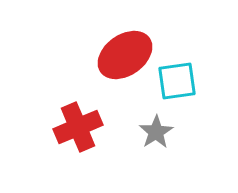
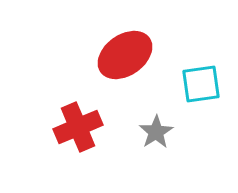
cyan square: moved 24 px right, 3 px down
